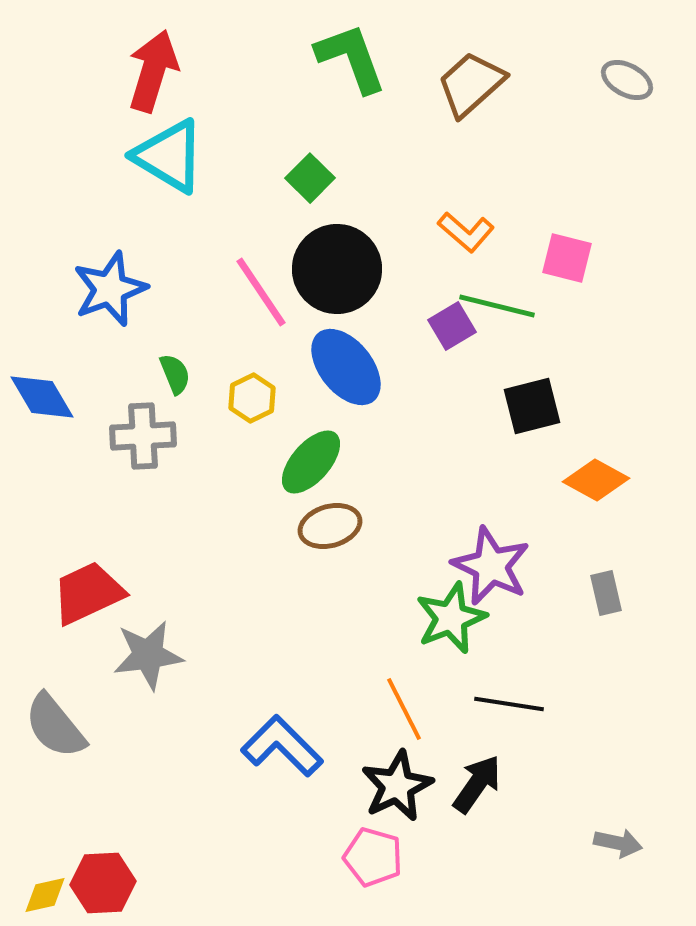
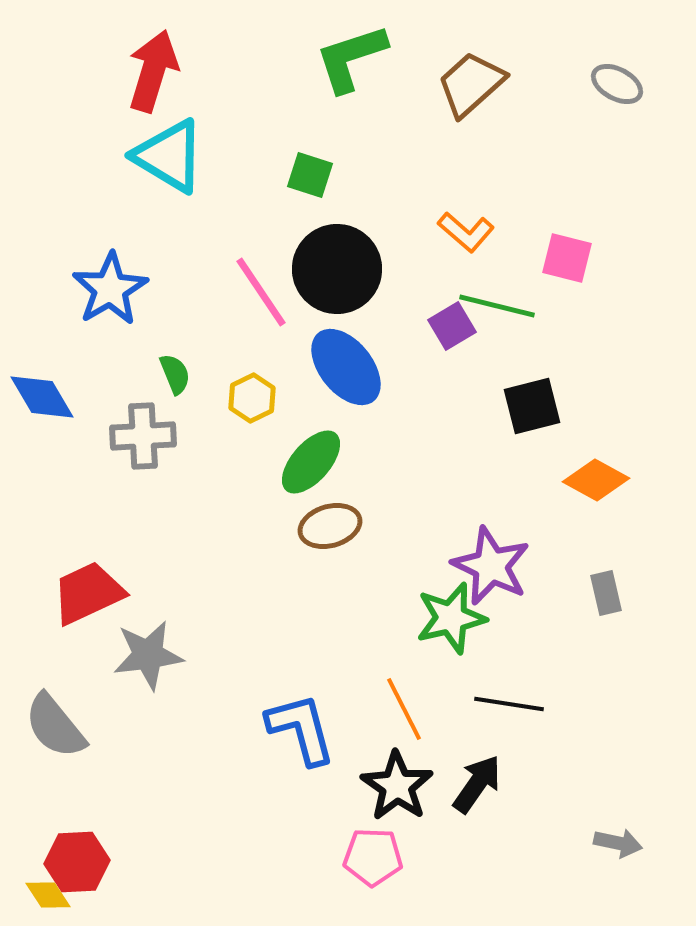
green L-shape: rotated 88 degrees counterclockwise
gray ellipse: moved 10 px left, 4 px down
green square: moved 3 px up; rotated 27 degrees counterclockwise
blue star: rotated 10 degrees counterclockwise
green star: rotated 8 degrees clockwise
blue L-shape: moved 19 px right, 17 px up; rotated 30 degrees clockwise
black star: rotated 12 degrees counterclockwise
pink pentagon: rotated 14 degrees counterclockwise
red hexagon: moved 26 px left, 21 px up
yellow diamond: moved 3 px right; rotated 69 degrees clockwise
